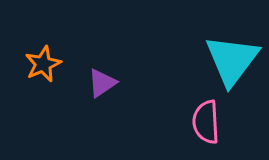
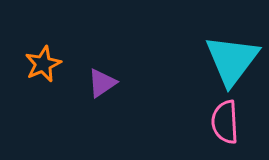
pink semicircle: moved 19 px right
